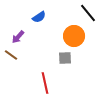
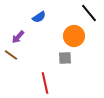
black line: moved 1 px right
